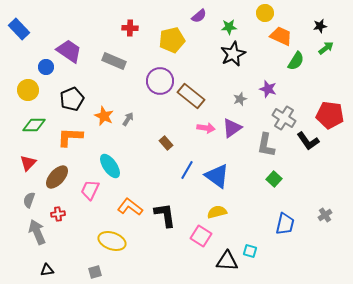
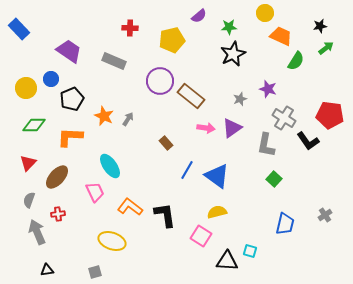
blue circle at (46, 67): moved 5 px right, 12 px down
yellow circle at (28, 90): moved 2 px left, 2 px up
pink trapezoid at (90, 190): moved 5 px right, 2 px down; rotated 130 degrees clockwise
